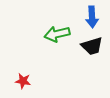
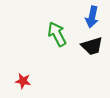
blue arrow: rotated 15 degrees clockwise
green arrow: rotated 75 degrees clockwise
